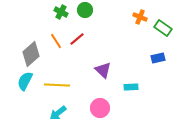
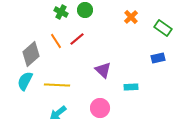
orange cross: moved 9 px left; rotated 24 degrees clockwise
